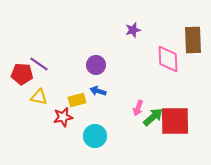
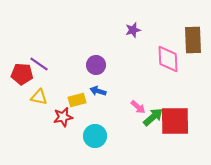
pink arrow: moved 1 px up; rotated 70 degrees counterclockwise
